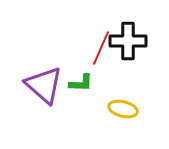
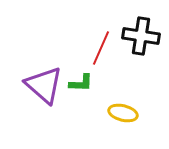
black cross: moved 13 px right, 5 px up; rotated 9 degrees clockwise
yellow ellipse: moved 4 px down
